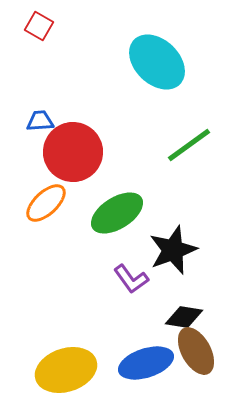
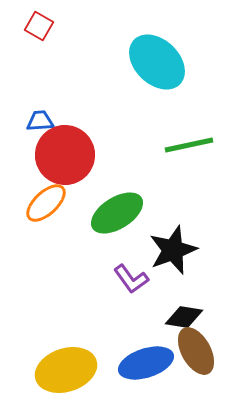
green line: rotated 24 degrees clockwise
red circle: moved 8 px left, 3 px down
